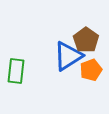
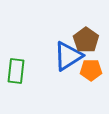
orange pentagon: rotated 20 degrees clockwise
